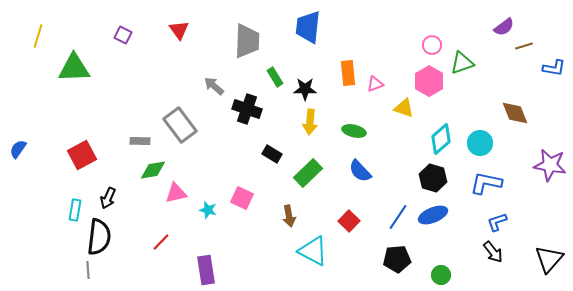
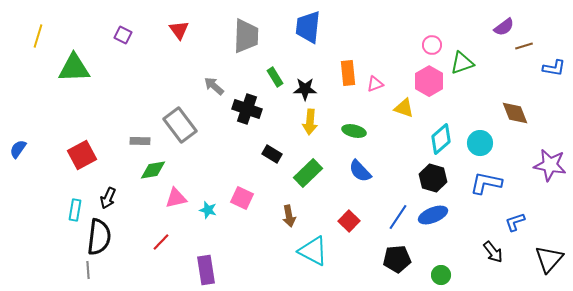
gray trapezoid at (247, 41): moved 1 px left, 5 px up
pink triangle at (176, 193): moved 5 px down
blue L-shape at (497, 222): moved 18 px right
